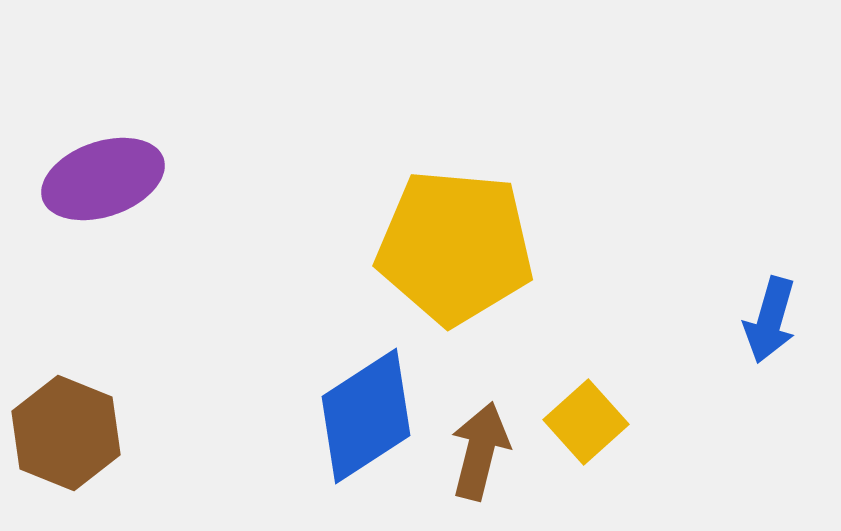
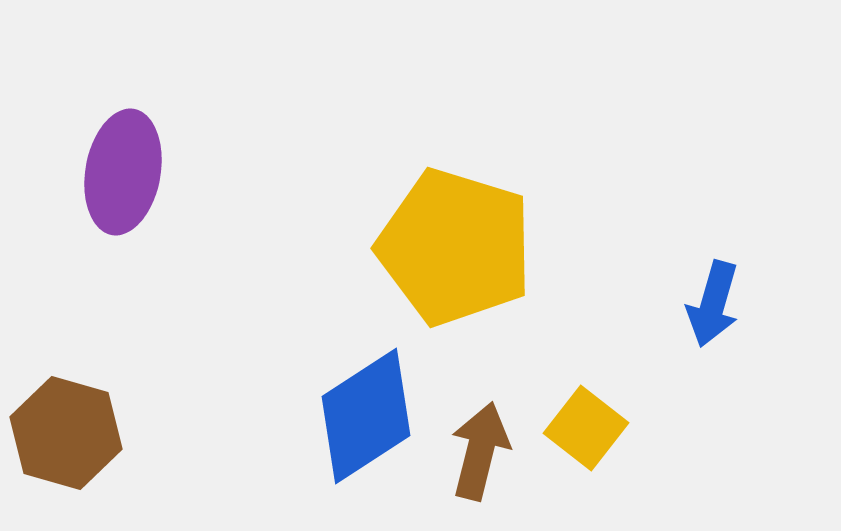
purple ellipse: moved 20 px right, 7 px up; rotated 61 degrees counterclockwise
yellow pentagon: rotated 12 degrees clockwise
blue arrow: moved 57 px left, 16 px up
yellow square: moved 6 px down; rotated 10 degrees counterclockwise
brown hexagon: rotated 6 degrees counterclockwise
